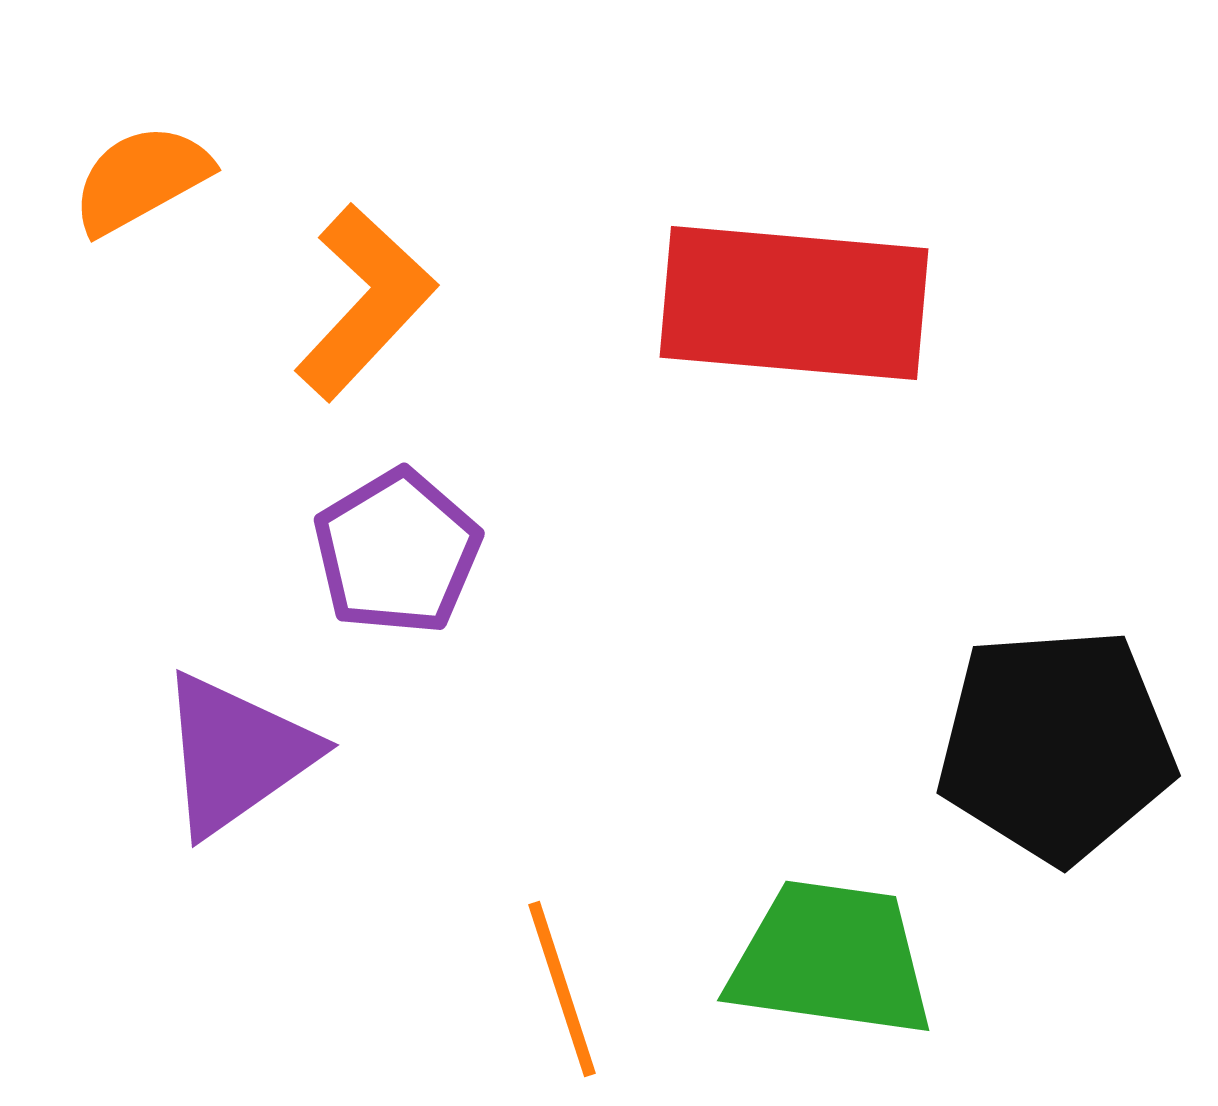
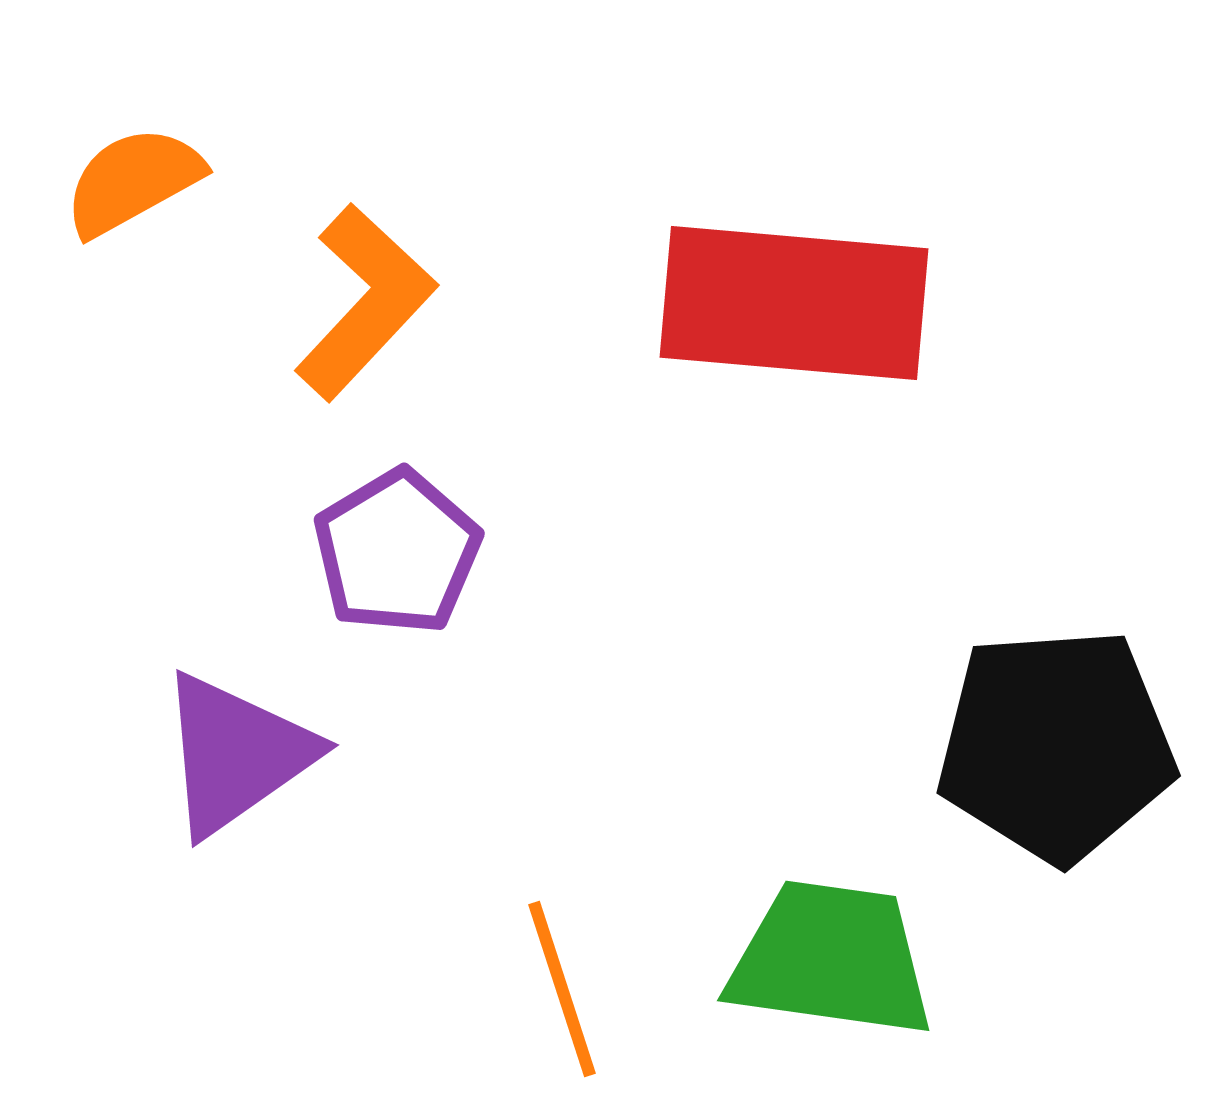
orange semicircle: moved 8 px left, 2 px down
